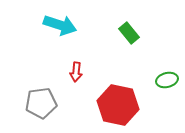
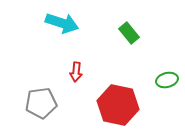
cyan arrow: moved 2 px right, 2 px up
